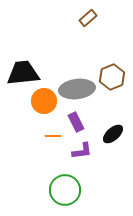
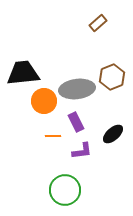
brown rectangle: moved 10 px right, 5 px down
